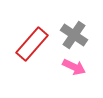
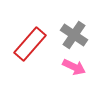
red rectangle: moved 2 px left
